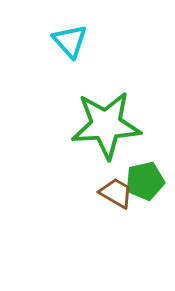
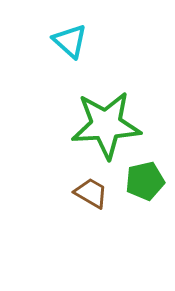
cyan triangle: rotated 6 degrees counterclockwise
brown trapezoid: moved 25 px left
